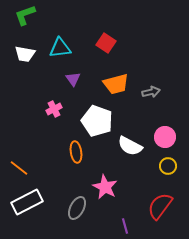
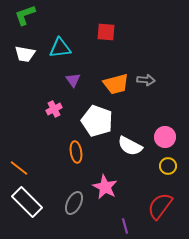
red square: moved 11 px up; rotated 30 degrees counterclockwise
purple triangle: moved 1 px down
gray arrow: moved 5 px left, 12 px up; rotated 18 degrees clockwise
white rectangle: rotated 72 degrees clockwise
gray ellipse: moved 3 px left, 5 px up
